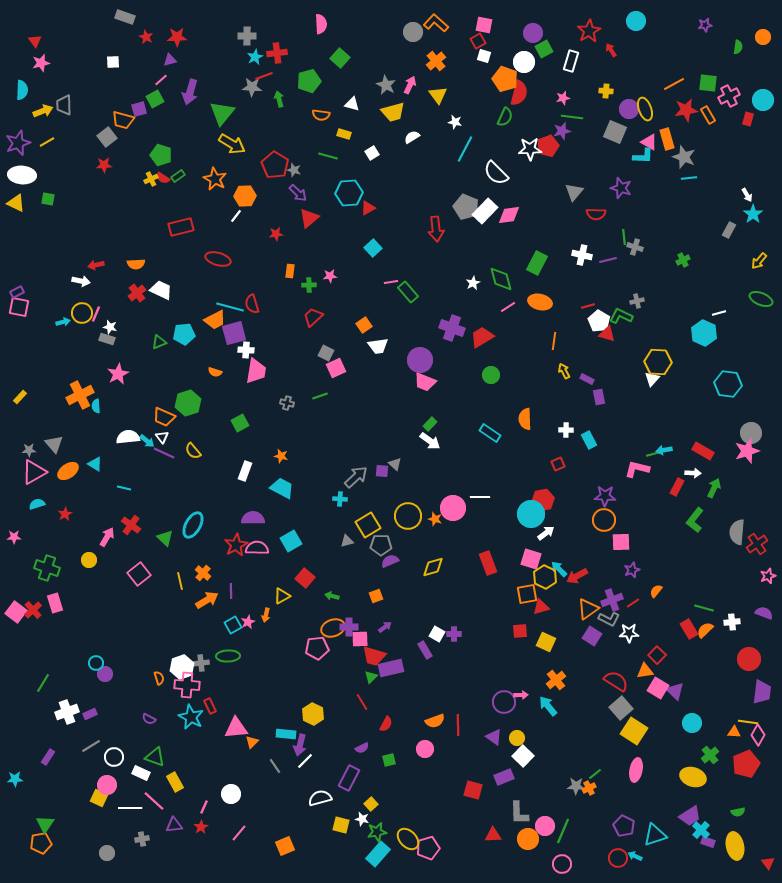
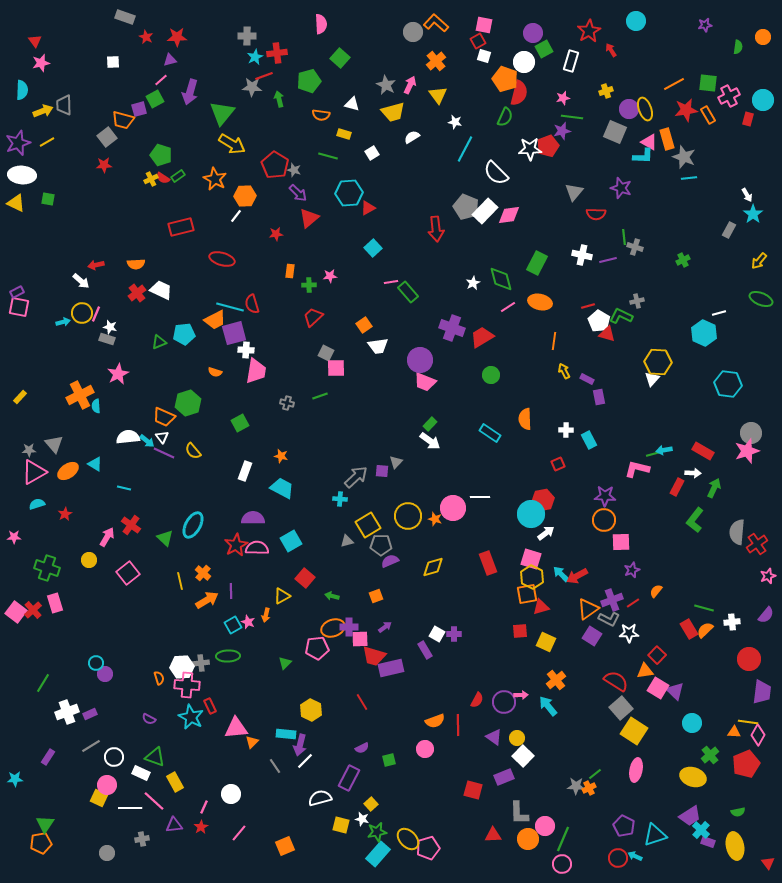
yellow cross at (606, 91): rotated 24 degrees counterclockwise
red ellipse at (218, 259): moved 4 px right
white arrow at (81, 281): rotated 30 degrees clockwise
pink square at (336, 368): rotated 24 degrees clockwise
gray triangle at (395, 464): moved 1 px right, 2 px up; rotated 32 degrees clockwise
cyan arrow at (559, 569): moved 2 px right, 5 px down
pink square at (139, 574): moved 11 px left, 1 px up
yellow hexagon at (545, 577): moved 13 px left
purple semicircle at (764, 613): moved 2 px right, 2 px down; rotated 108 degrees clockwise
pink star at (248, 622): rotated 24 degrees counterclockwise
white hexagon at (182, 667): rotated 15 degrees clockwise
green triangle at (371, 677): moved 86 px left, 14 px up
yellow hexagon at (313, 714): moved 2 px left, 4 px up
red semicircle at (386, 724): moved 91 px right, 24 px up
green line at (563, 831): moved 8 px down
